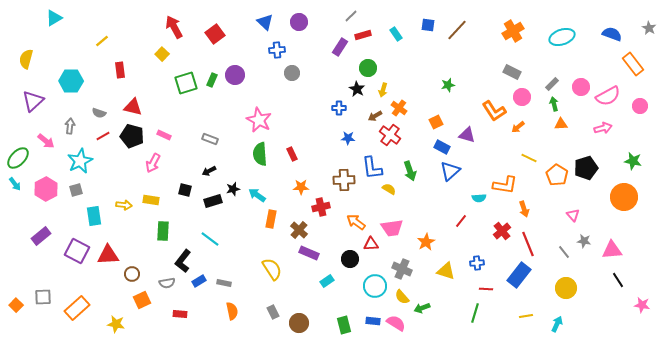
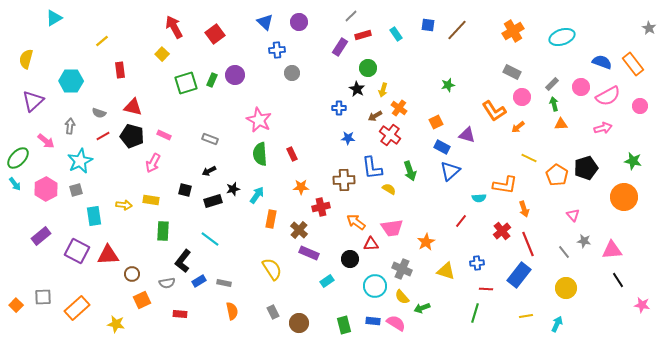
blue semicircle at (612, 34): moved 10 px left, 28 px down
cyan arrow at (257, 195): rotated 90 degrees clockwise
